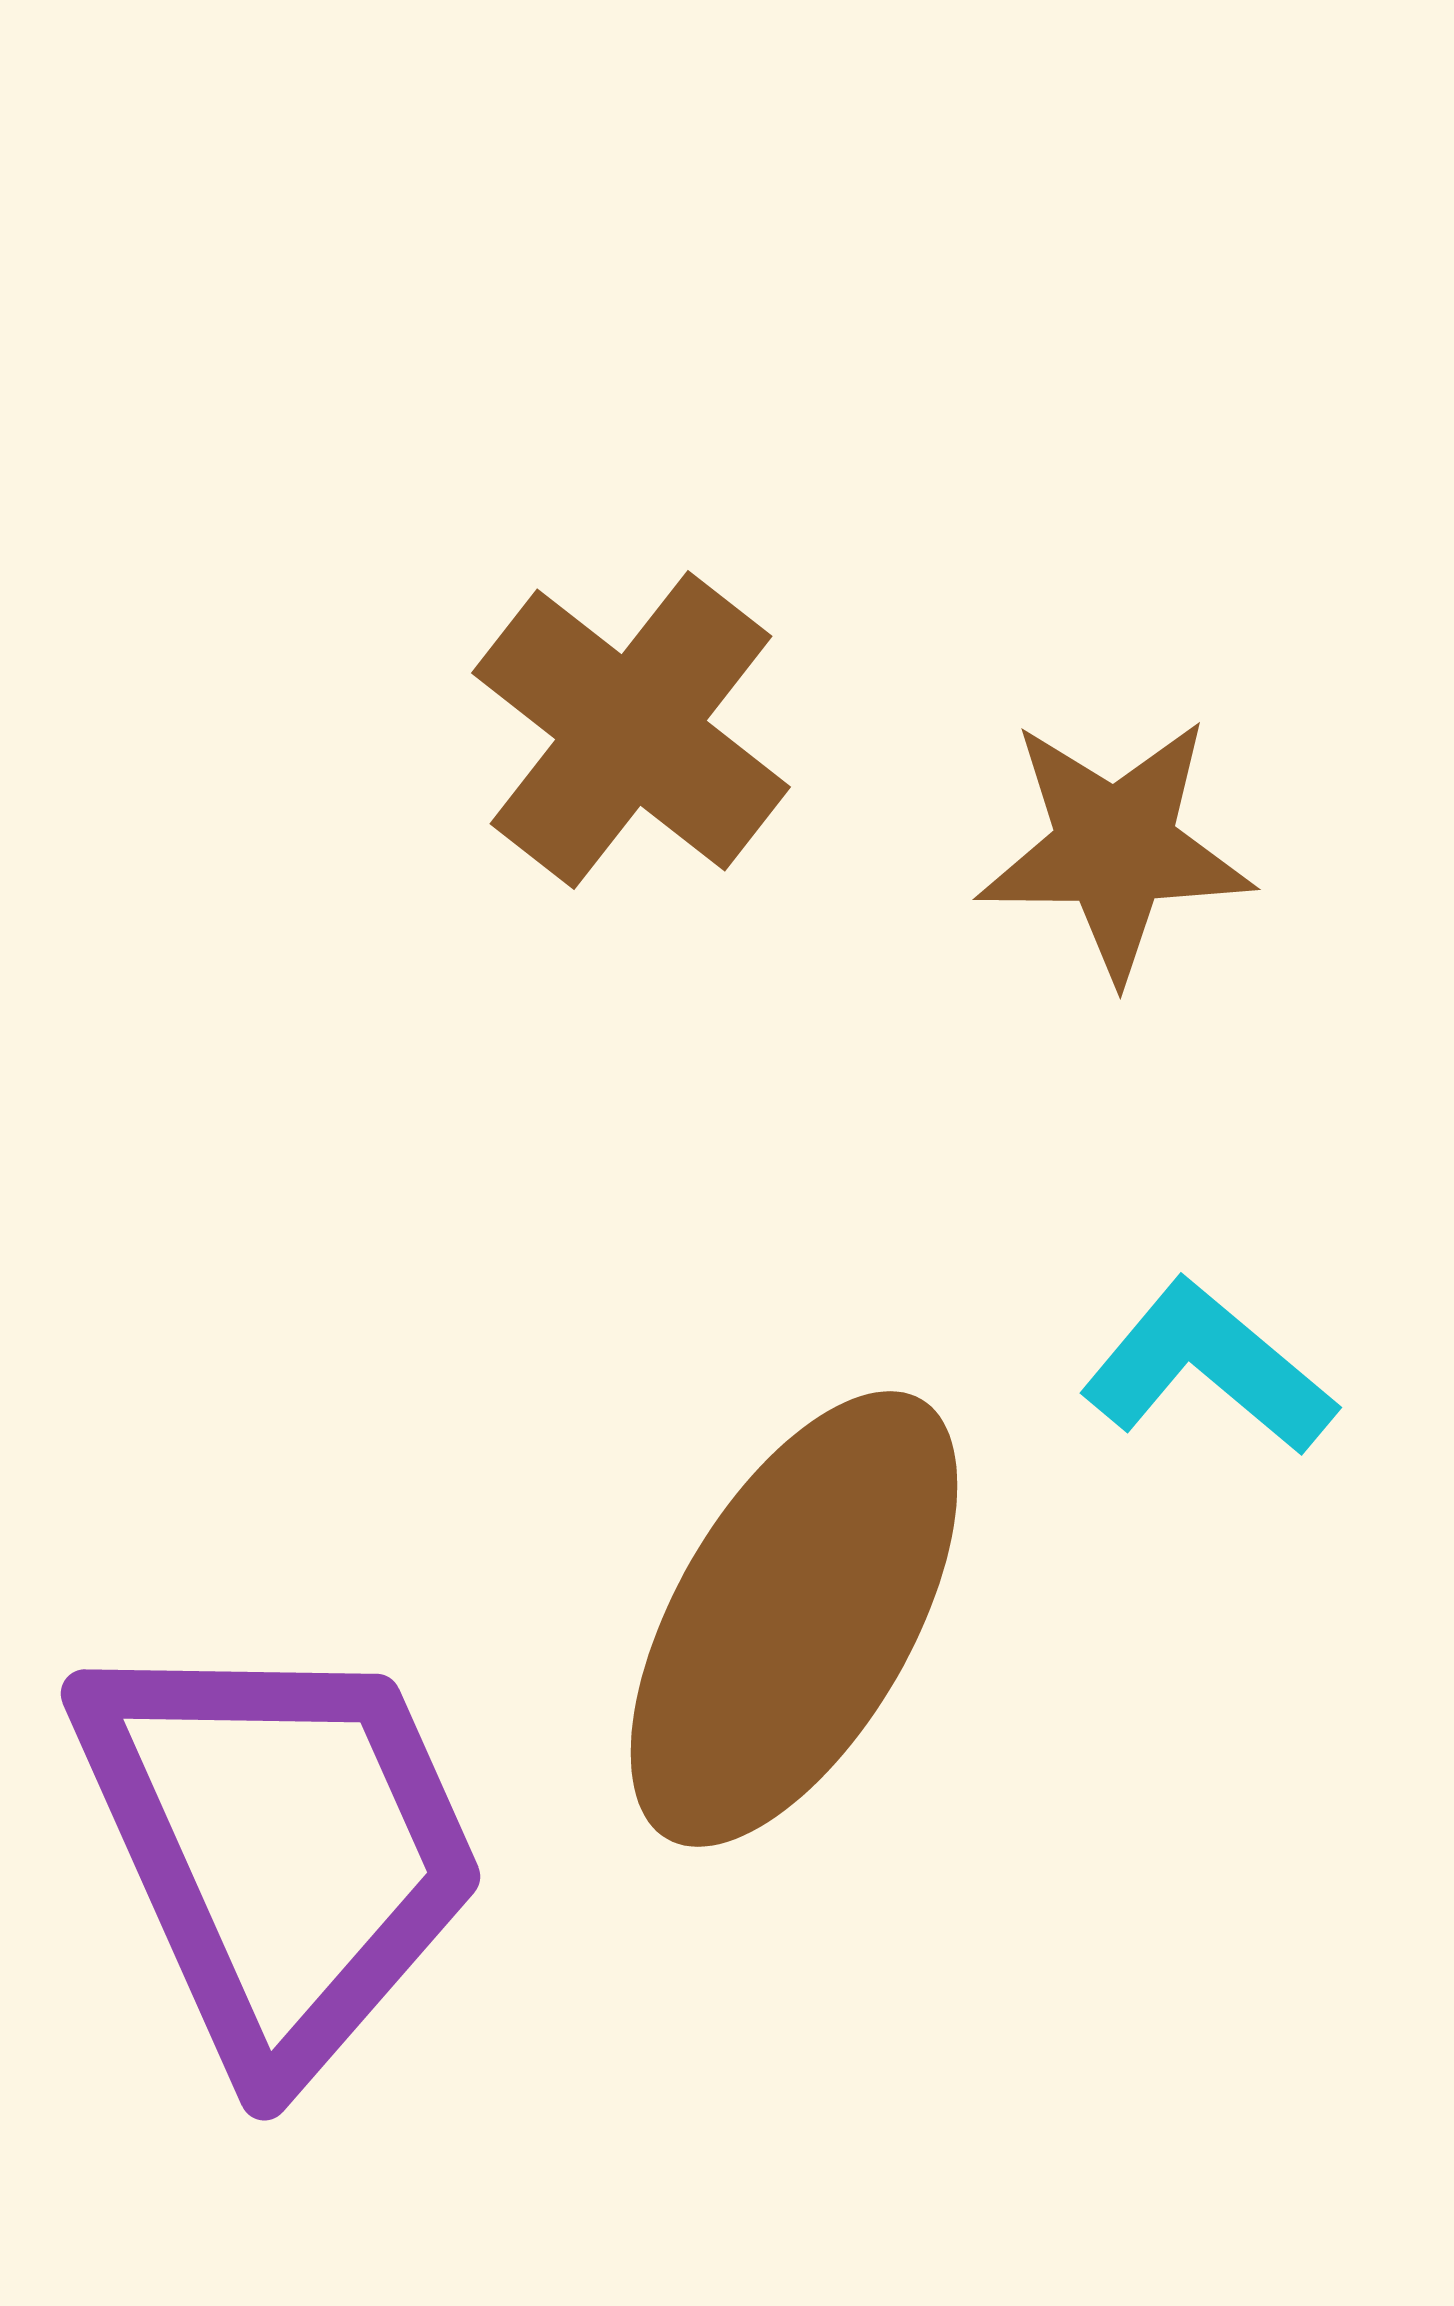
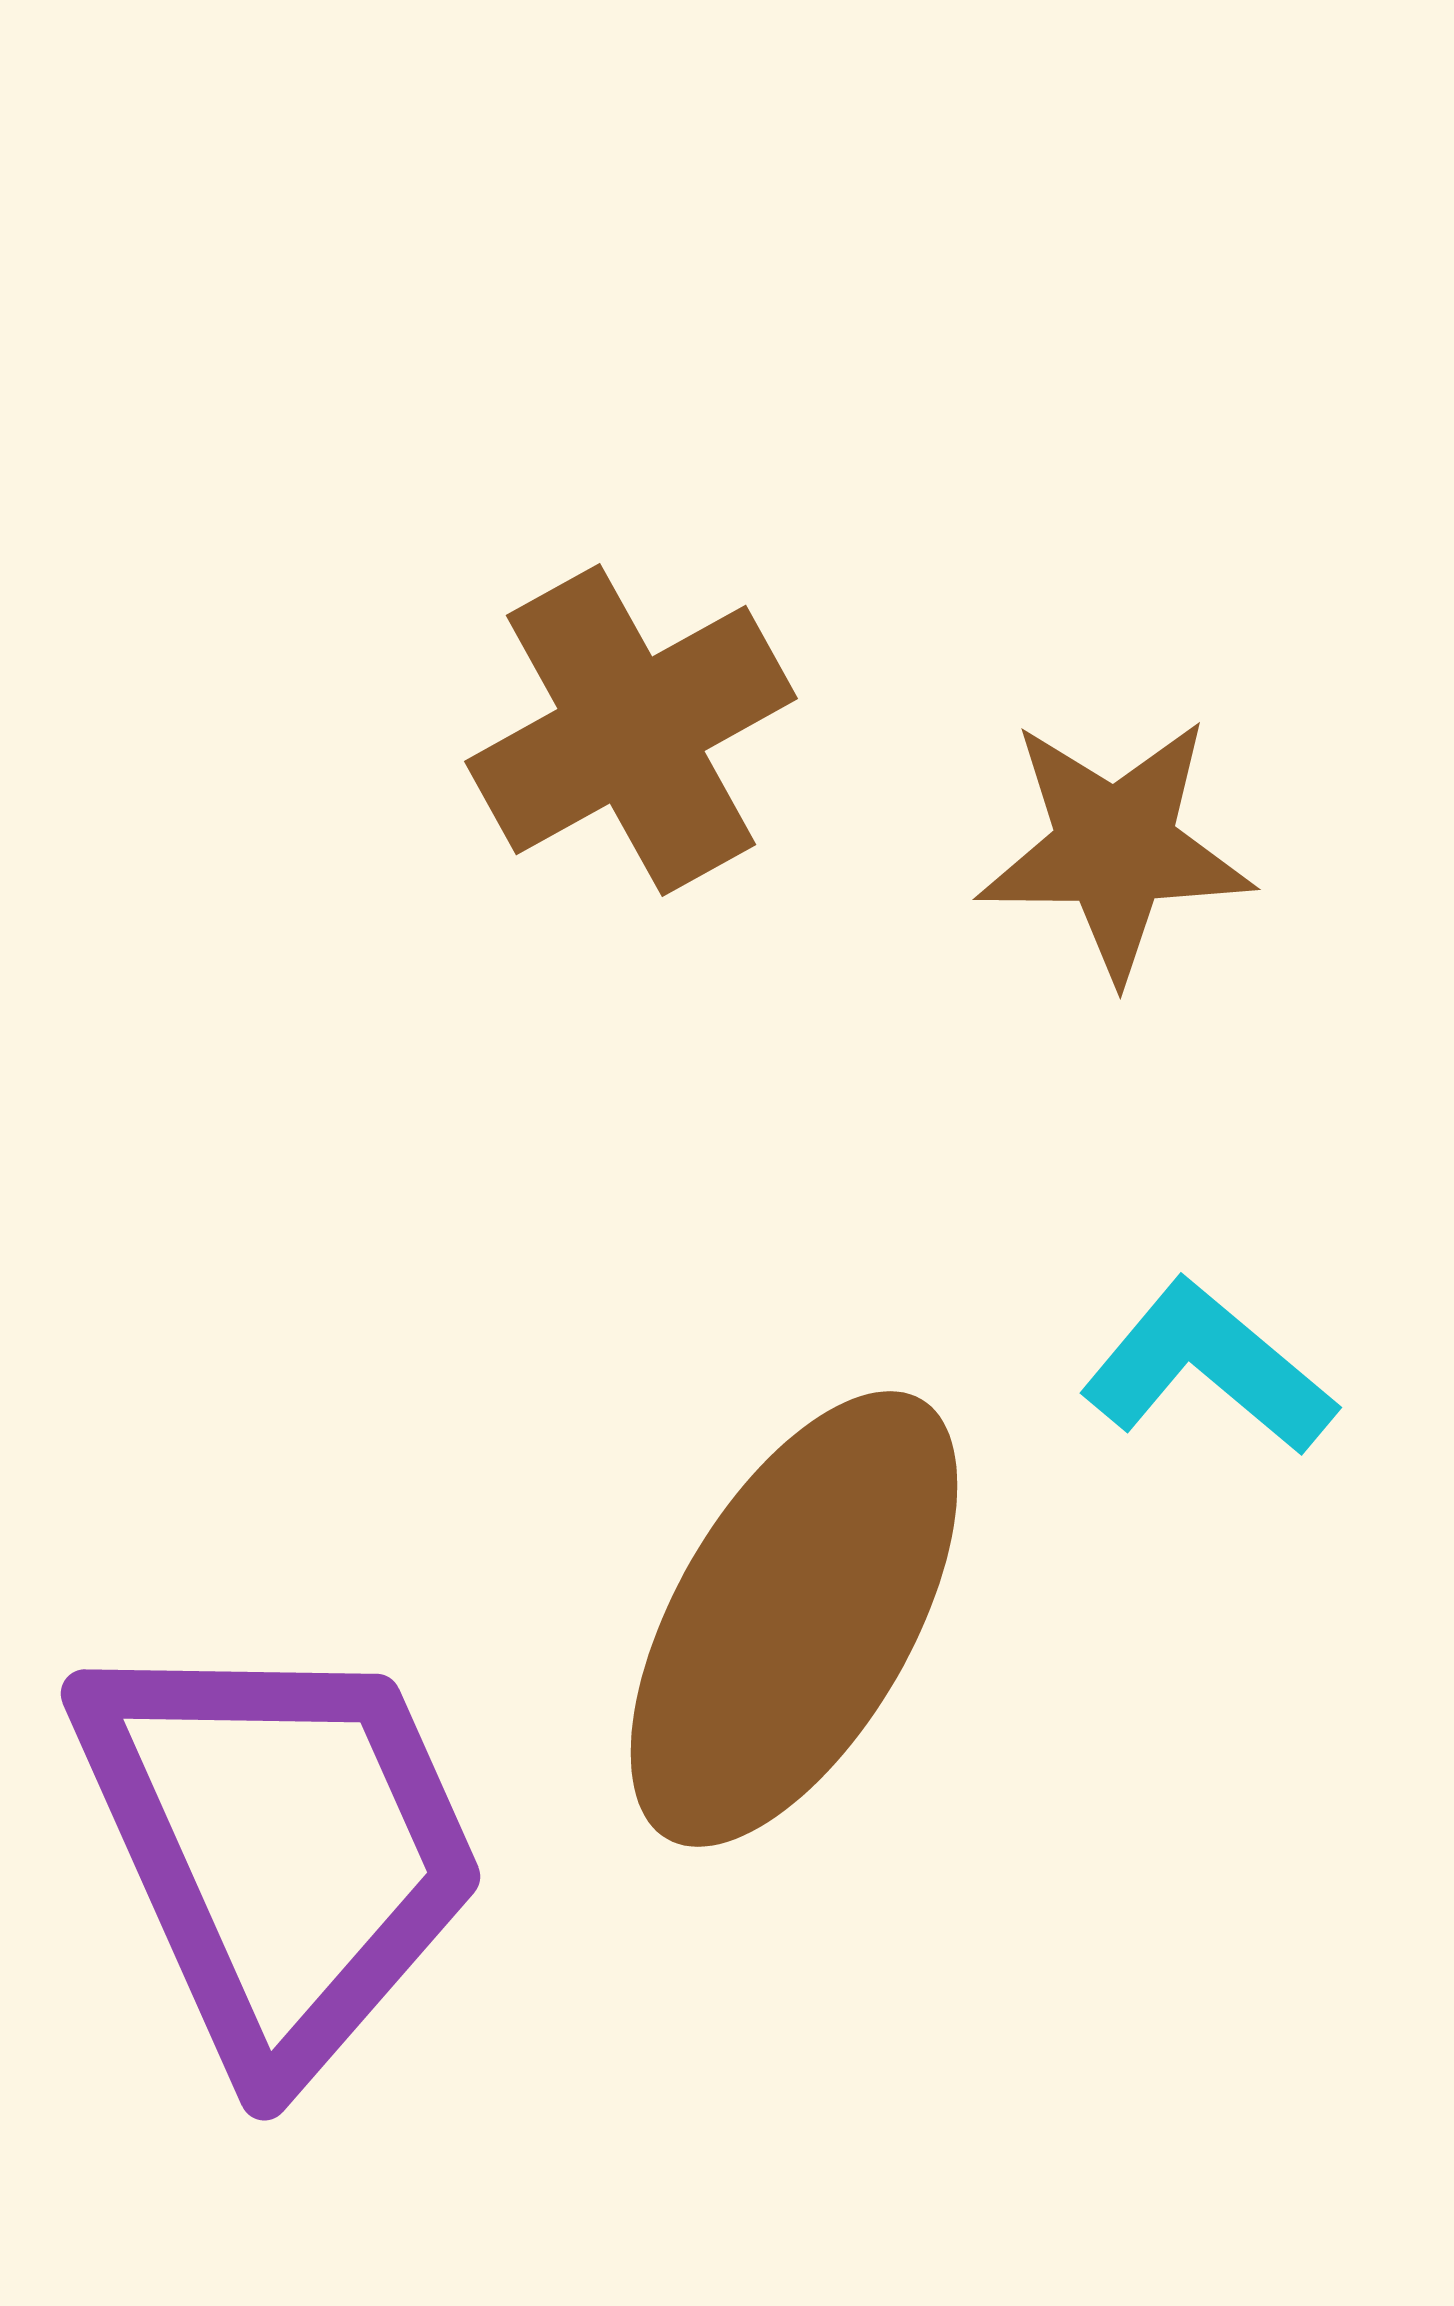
brown cross: rotated 23 degrees clockwise
